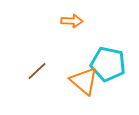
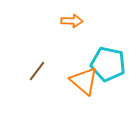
brown line: rotated 10 degrees counterclockwise
